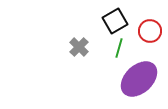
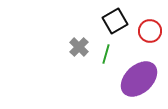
green line: moved 13 px left, 6 px down
